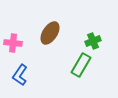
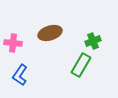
brown ellipse: rotated 40 degrees clockwise
